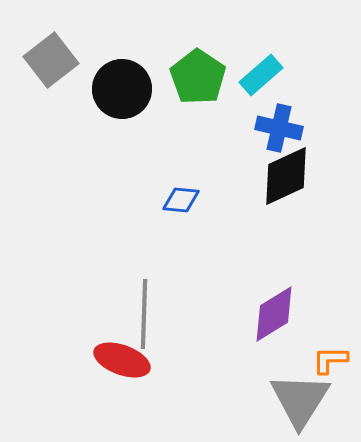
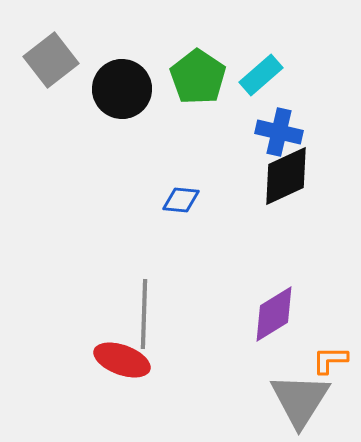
blue cross: moved 4 px down
